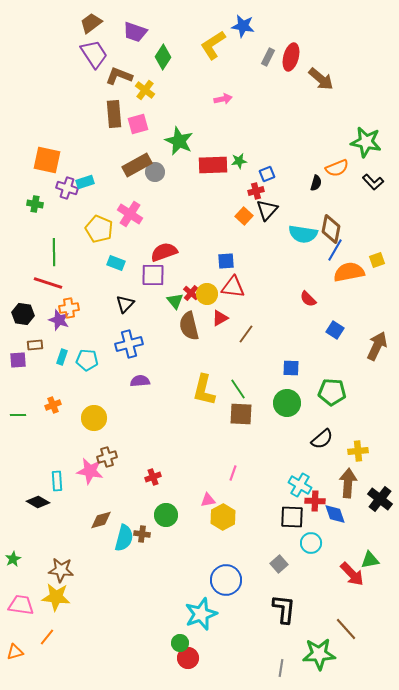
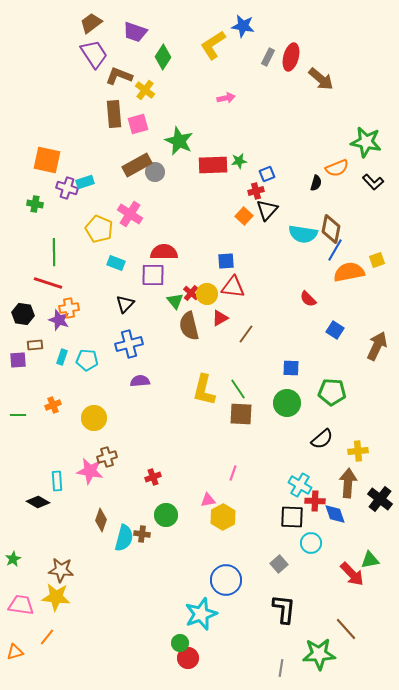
pink arrow at (223, 99): moved 3 px right, 1 px up
red semicircle at (164, 252): rotated 20 degrees clockwise
brown diamond at (101, 520): rotated 55 degrees counterclockwise
